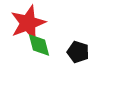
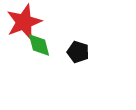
red star: moved 4 px left, 1 px up
